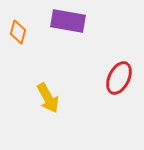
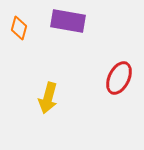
orange diamond: moved 1 px right, 4 px up
yellow arrow: rotated 44 degrees clockwise
